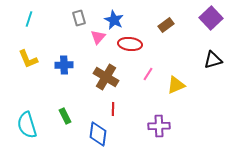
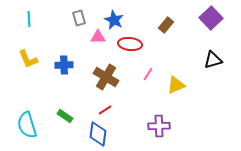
cyan line: rotated 21 degrees counterclockwise
brown rectangle: rotated 14 degrees counterclockwise
pink triangle: rotated 49 degrees clockwise
red line: moved 8 px left, 1 px down; rotated 56 degrees clockwise
green rectangle: rotated 28 degrees counterclockwise
